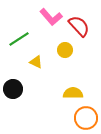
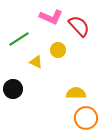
pink L-shape: rotated 25 degrees counterclockwise
yellow circle: moved 7 px left
yellow semicircle: moved 3 px right
